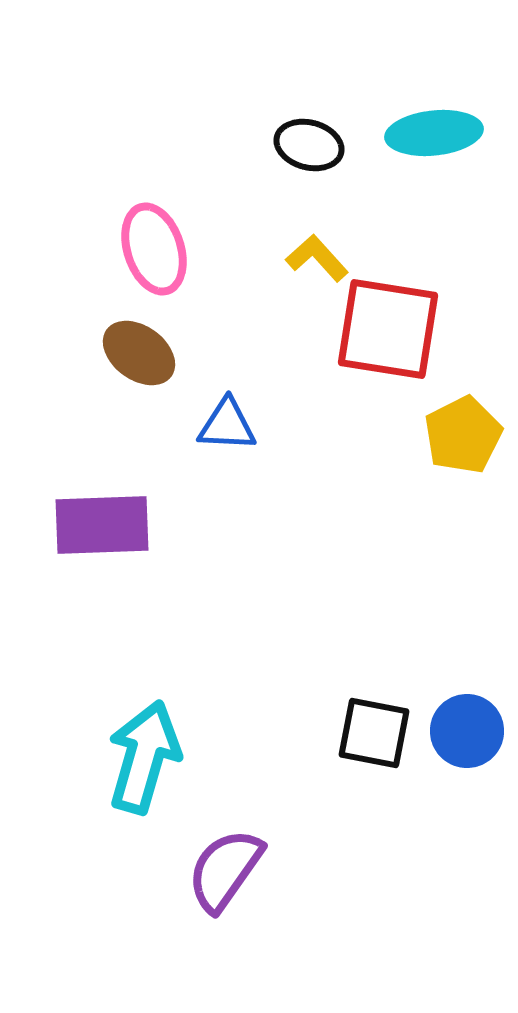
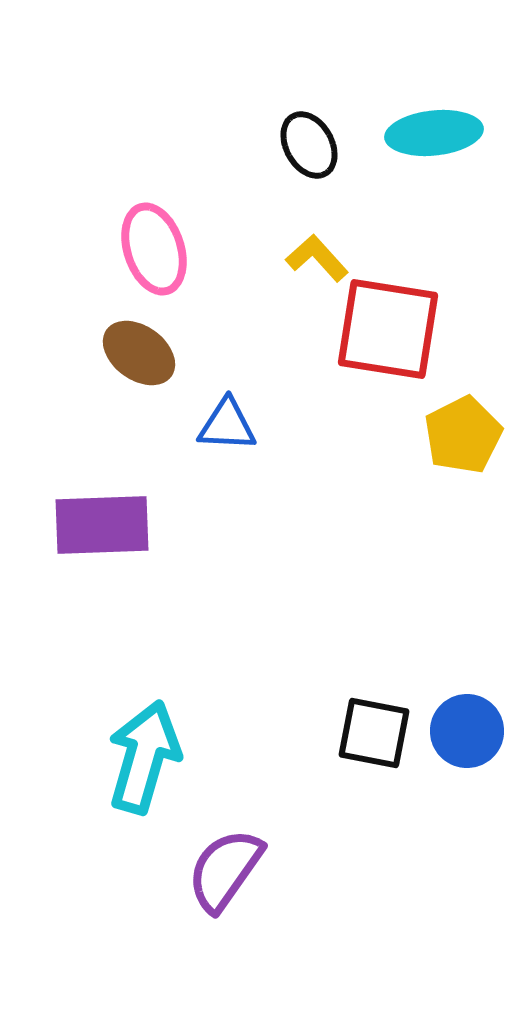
black ellipse: rotated 46 degrees clockwise
